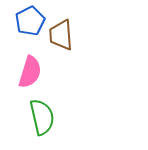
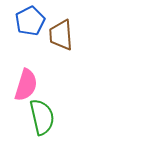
pink semicircle: moved 4 px left, 13 px down
